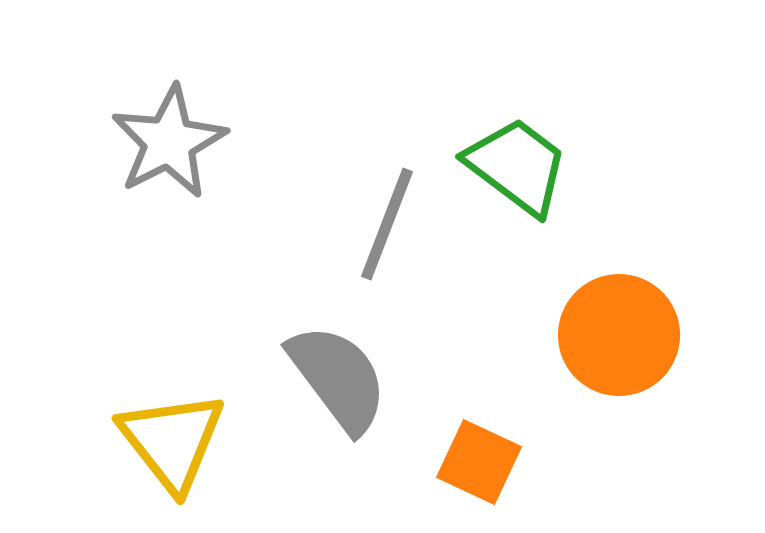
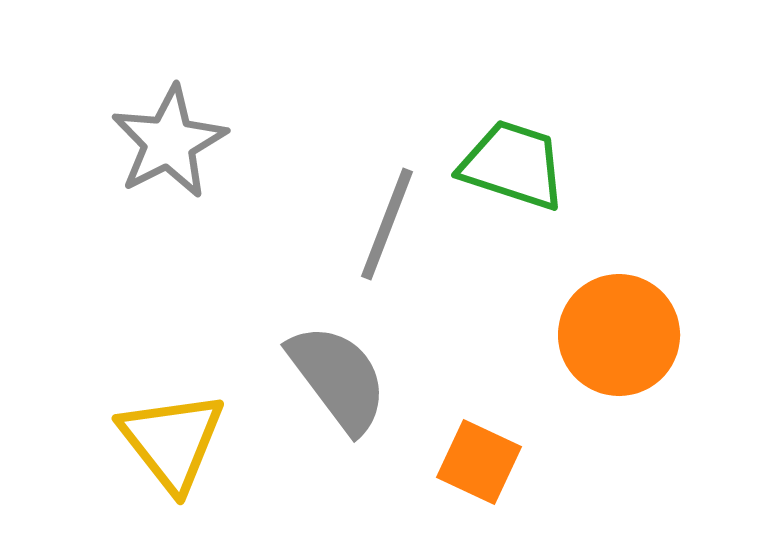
green trapezoid: moved 4 px left, 1 px up; rotated 19 degrees counterclockwise
